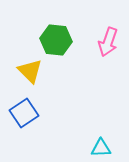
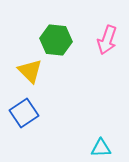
pink arrow: moved 1 px left, 2 px up
